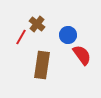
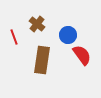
red line: moved 7 px left; rotated 49 degrees counterclockwise
brown rectangle: moved 5 px up
